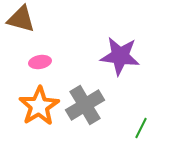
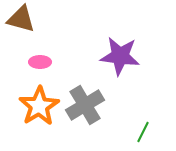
pink ellipse: rotated 10 degrees clockwise
green line: moved 2 px right, 4 px down
